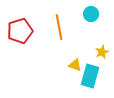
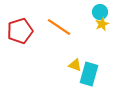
cyan circle: moved 9 px right, 2 px up
orange line: rotated 45 degrees counterclockwise
yellow star: moved 28 px up
cyan rectangle: moved 1 px left, 2 px up
